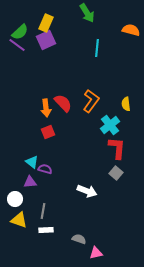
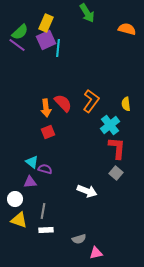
orange semicircle: moved 4 px left, 1 px up
cyan line: moved 39 px left
gray semicircle: rotated 144 degrees clockwise
